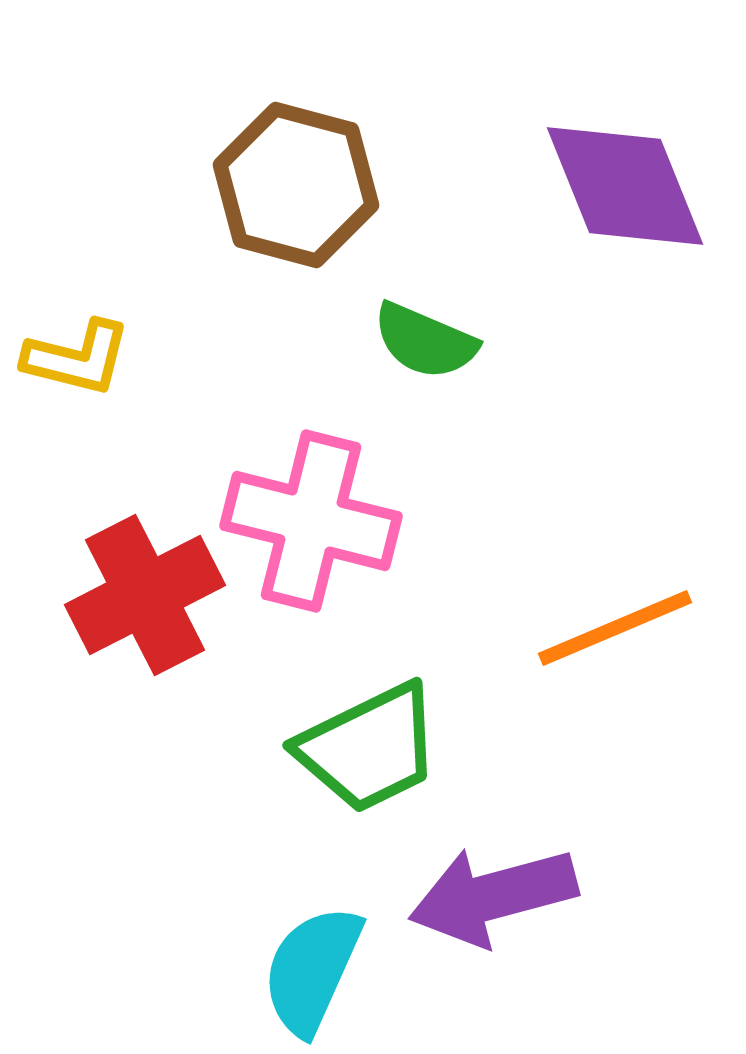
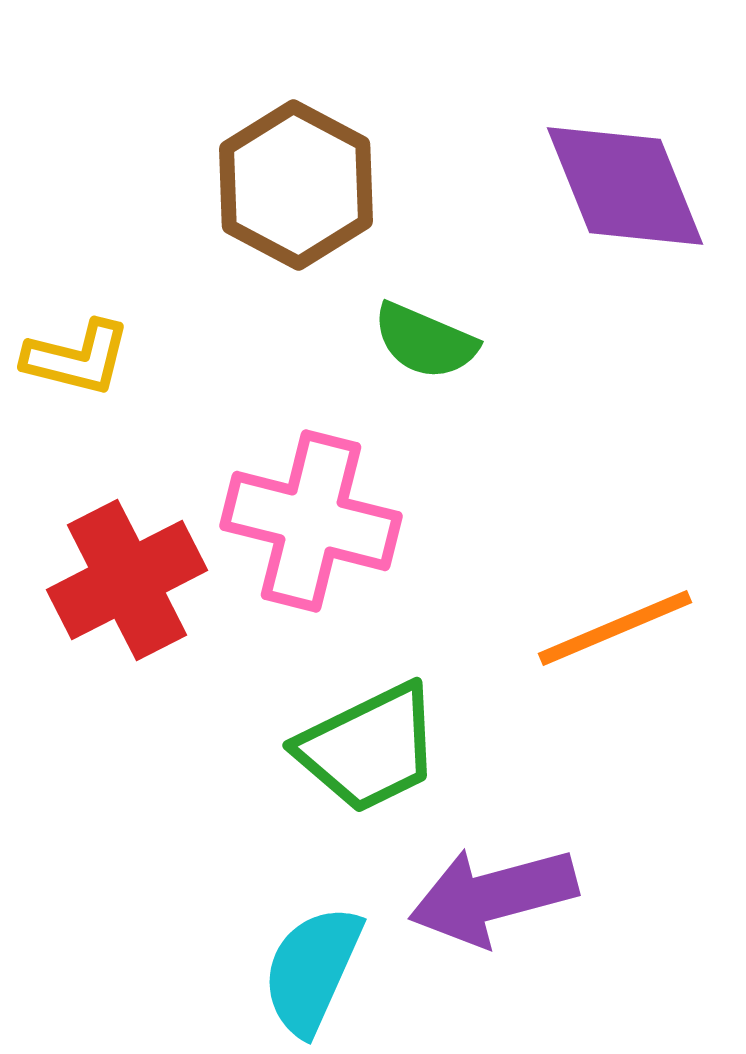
brown hexagon: rotated 13 degrees clockwise
red cross: moved 18 px left, 15 px up
